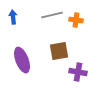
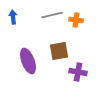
purple ellipse: moved 6 px right, 1 px down
